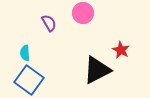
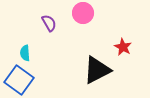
red star: moved 2 px right, 3 px up
blue square: moved 10 px left
